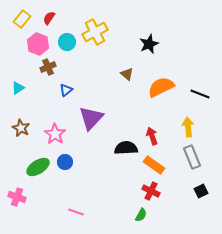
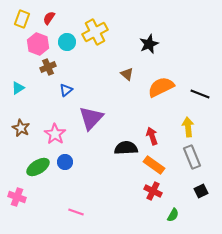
yellow rectangle: rotated 18 degrees counterclockwise
red cross: moved 2 px right
green semicircle: moved 32 px right
